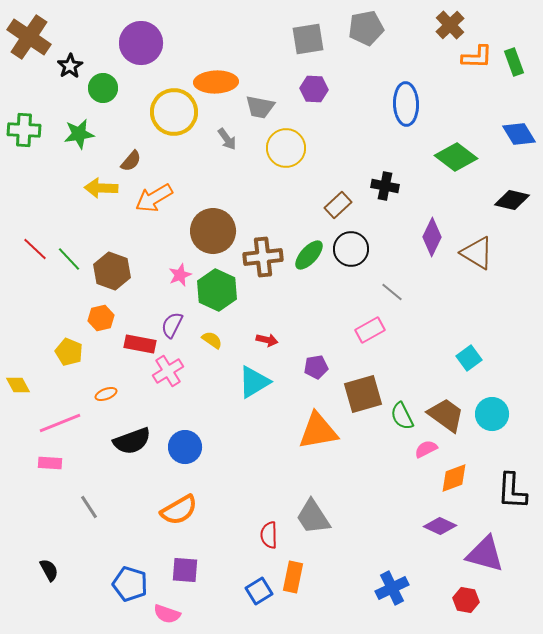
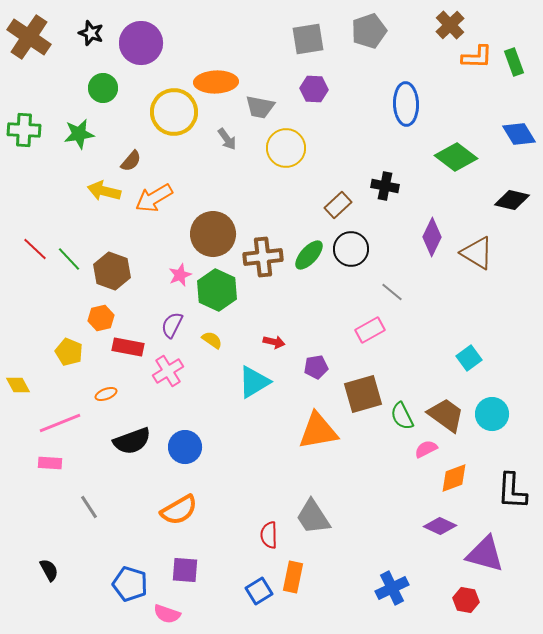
gray pentagon at (366, 28): moved 3 px right, 3 px down; rotated 8 degrees counterclockwise
black star at (70, 66): moved 21 px right, 33 px up; rotated 20 degrees counterclockwise
yellow arrow at (101, 188): moved 3 px right, 3 px down; rotated 12 degrees clockwise
brown circle at (213, 231): moved 3 px down
red arrow at (267, 340): moved 7 px right, 2 px down
red rectangle at (140, 344): moved 12 px left, 3 px down
